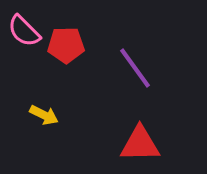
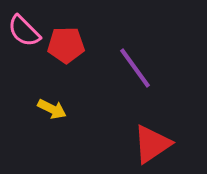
yellow arrow: moved 8 px right, 6 px up
red triangle: moved 12 px right; rotated 33 degrees counterclockwise
